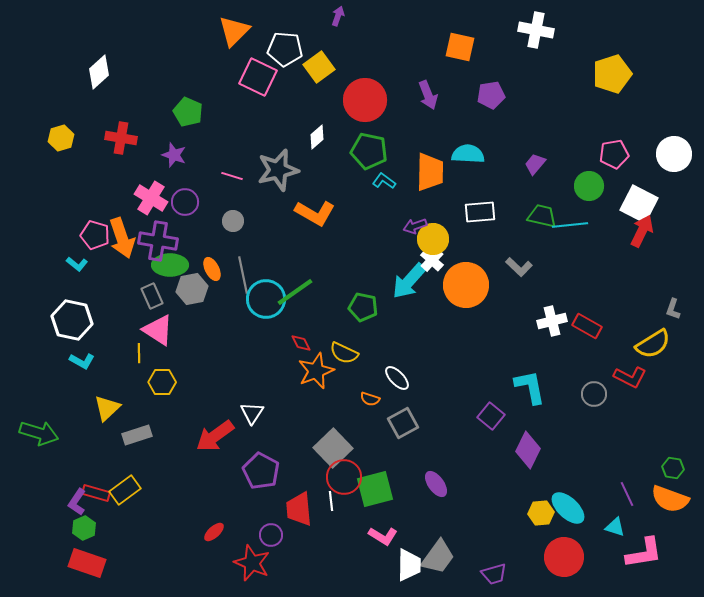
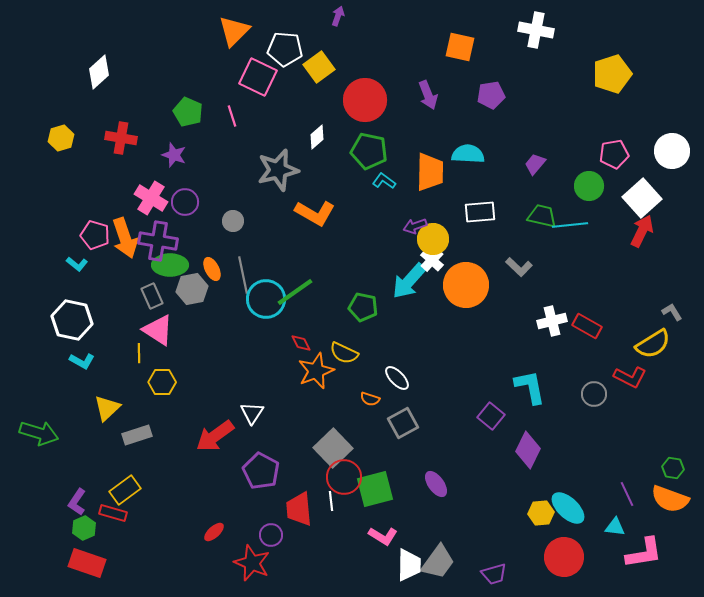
white circle at (674, 154): moved 2 px left, 3 px up
pink line at (232, 176): moved 60 px up; rotated 55 degrees clockwise
white square at (639, 204): moved 3 px right, 6 px up; rotated 21 degrees clockwise
orange arrow at (122, 238): moved 3 px right
gray L-shape at (673, 309): moved 1 px left, 3 px down; rotated 130 degrees clockwise
red rectangle at (96, 493): moved 17 px right, 20 px down
cyan triangle at (615, 527): rotated 10 degrees counterclockwise
gray trapezoid at (438, 557): moved 5 px down
